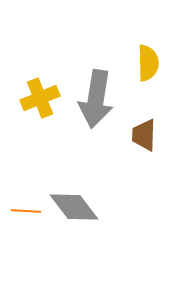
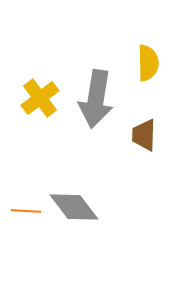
yellow cross: rotated 15 degrees counterclockwise
